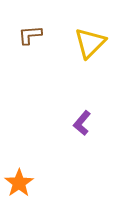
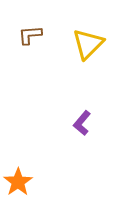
yellow triangle: moved 2 px left, 1 px down
orange star: moved 1 px left, 1 px up
